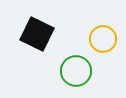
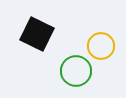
yellow circle: moved 2 px left, 7 px down
